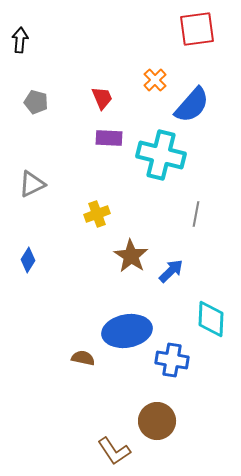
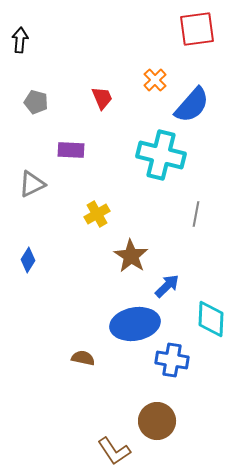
purple rectangle: moved 38 px left, 12 px down
yellow cross: rotated 10 degrees counterclockwise
blue arrow: moved 4 px left, 15 px down
blue ellipse: moved 8 px right, 7 px up
